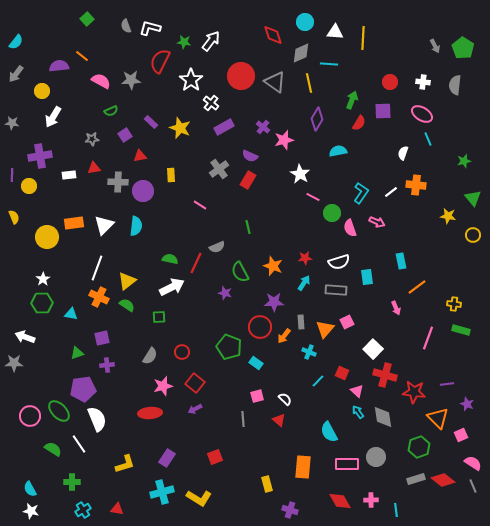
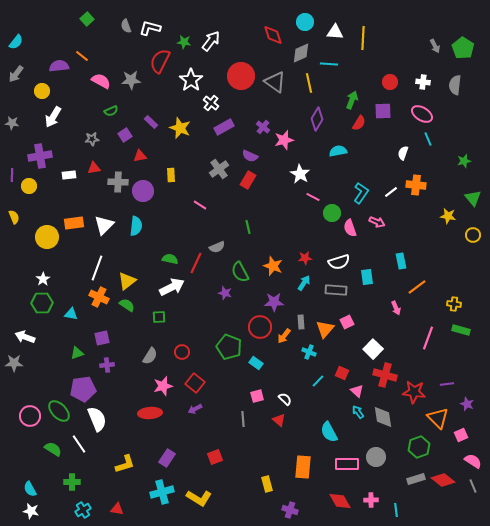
pink semicircle at (473, 463): moved 2 px up
